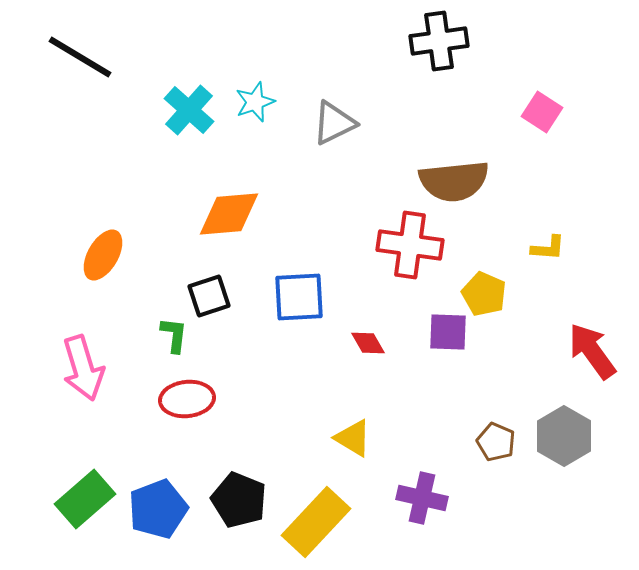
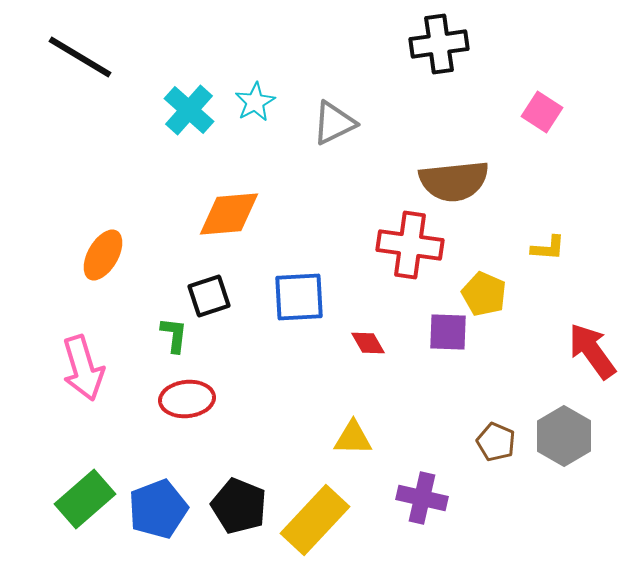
black cross: moved 3 px down
cyan star: rotated 9 degrees counterclockwise
yellow triangle: rotated 30 degrees counterclockwise
black pentagon: moved 6 px down
yellow rectangle: moved 1 px left, 2 px up
